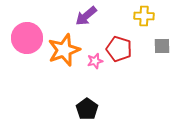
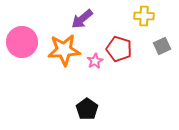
purple arrow: moved 4 px left, 3 px down
pink circle: moved 5 px left, 4 px down
gray square: rotated 24 degrees counterclockwise
orange star: rotated 16 degrees clockwise
pink star: rotated 14 degrees counterclockwise
